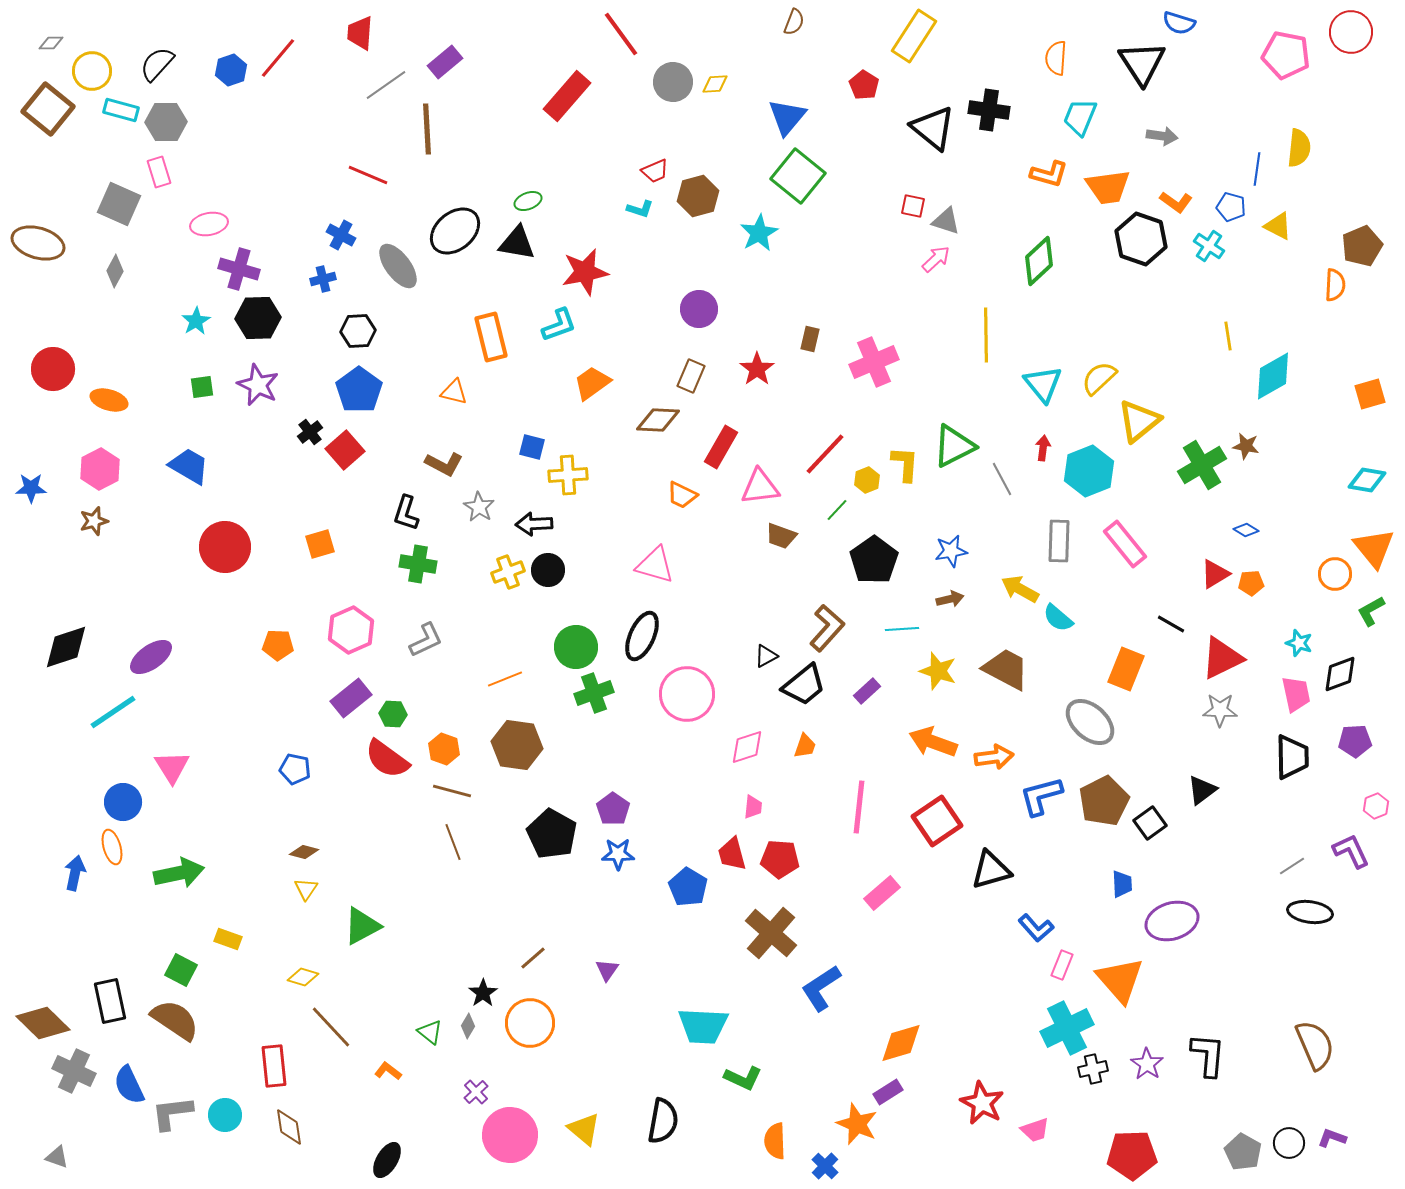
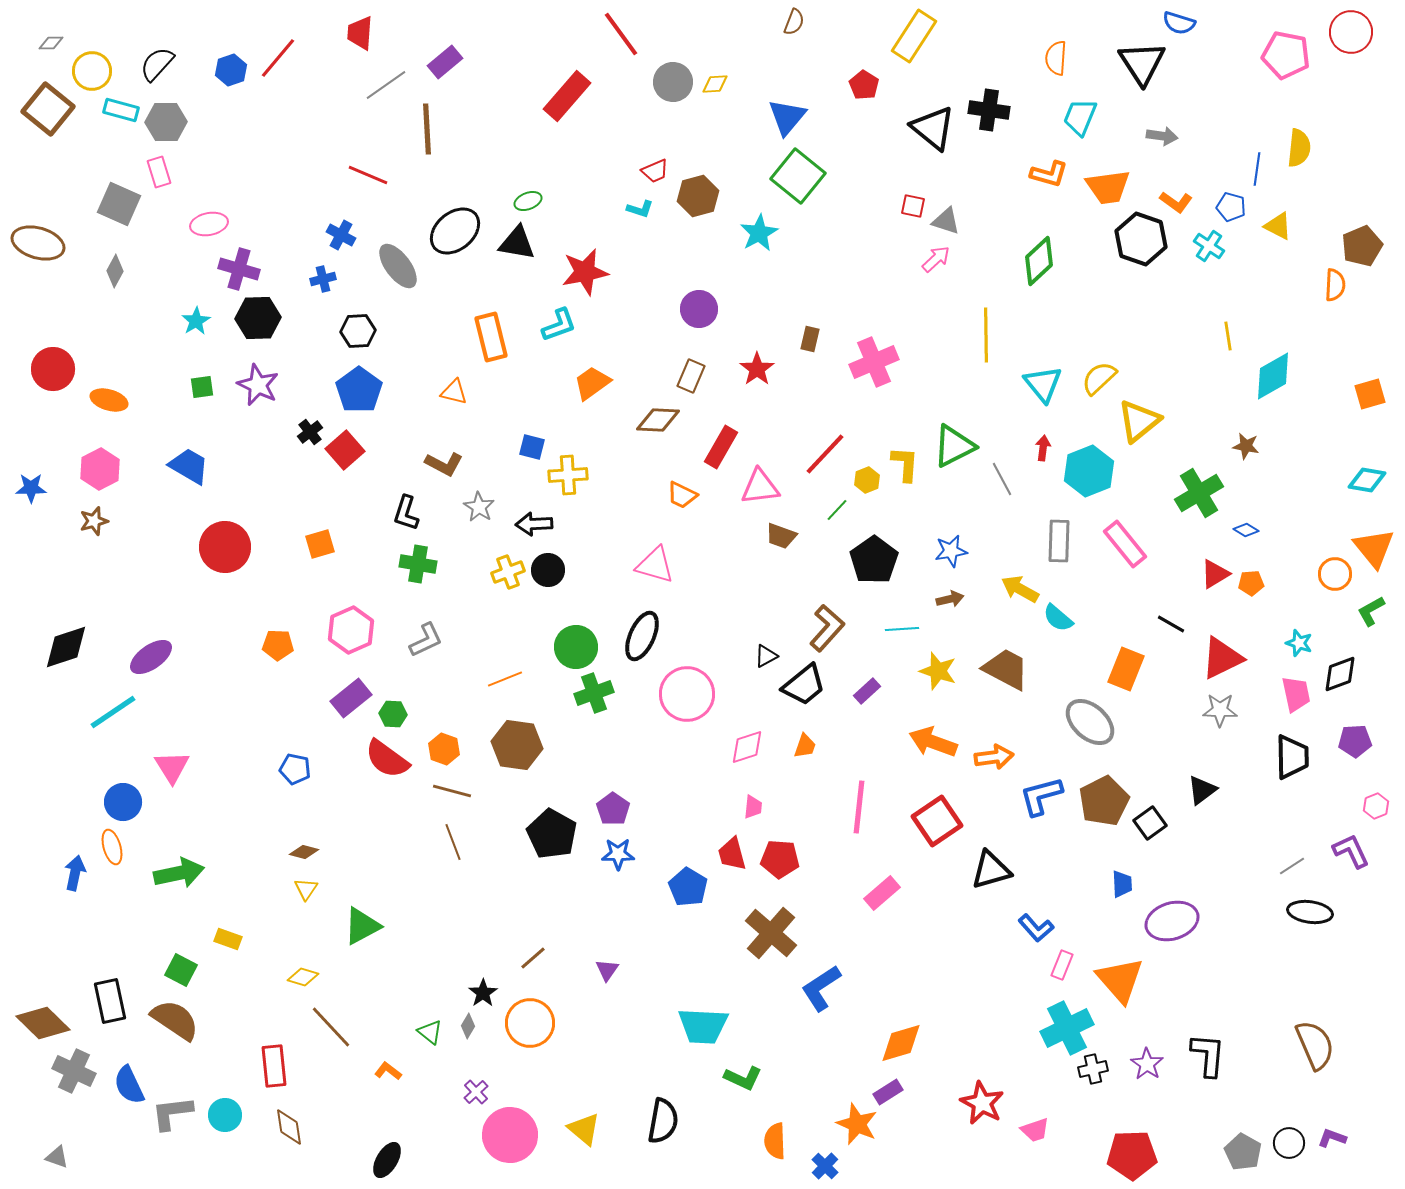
green cross at (1202, 465): moved 3 px left, 28 px down
